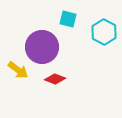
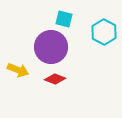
cyan square: moved 4 px left
purple circle: moved 9 px right
yellow arrow: rotated 15 degrees counterclockwise
